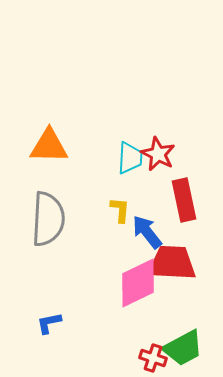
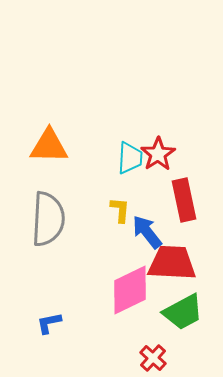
red star: rotated 12 degrees clockwise
pink diamond: moved 8 px left, 7 px down
green trapezoid: moved 36 px up
red cross: rotated 24 degrees clockwise
